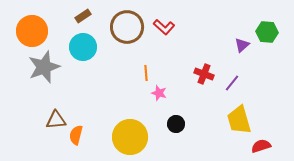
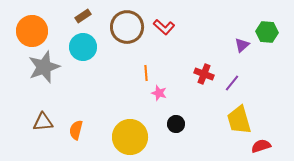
brown triangle: moved 13 px left, 2 px down
orange semicircle: moved 5 px up
